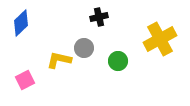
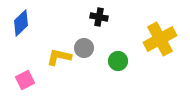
black cross: rotated 24 degrees clockwise
yellow L-shape: moved 3 px up
